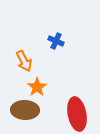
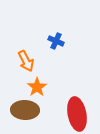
orange arrow: moved 2 px right
